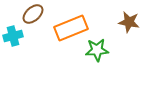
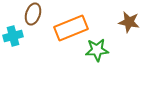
brown ellipse: rotated 30 degrees counterclockwise
